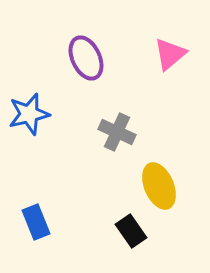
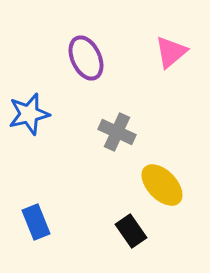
pink triangle: moved 1 px right, 2 px up
yellow ellipse: moved 3 px right, 1 px up; rotated 21 degrees counterclockwise
